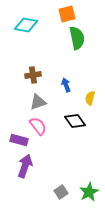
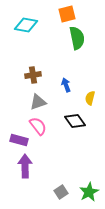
purple arrow: rotated 20 degrees counterclockwise
